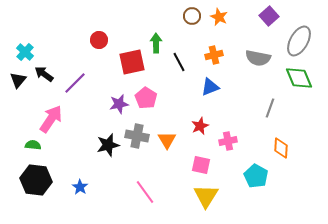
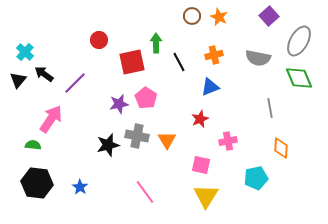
gray line: rotated 30 degrees counterclockwise
red star: moved 7 px up
cyan pentagon: moved 2 px down; rotated 30 degrees clockwise
black hexagon: moved 1 px right, 3 px down
